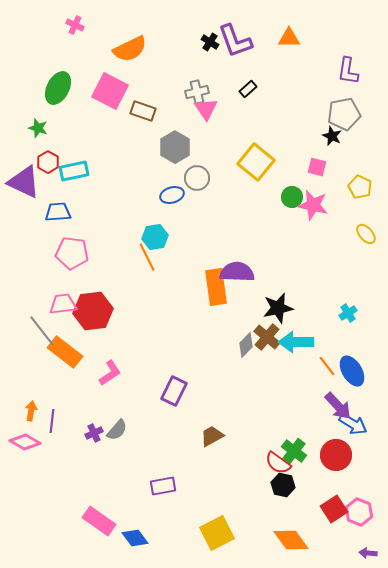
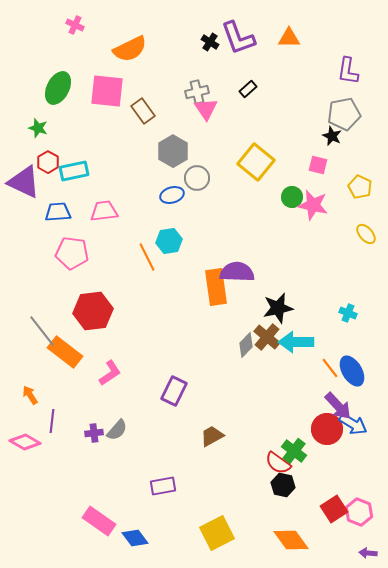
purple L-shape at (235, 41): moved 3 px right, 3 px up
pink square at (110, 91): moved 3 px left; rotated 21 degrees counterclockwise
brown rectangle at (143, 111): rotated 35 degrees clockwise
gray hexagon at (175, 147): moved 2 px left, 4 px down
pink square at (317, 167): moved 1 px right, 2 px up
cyan hexagon at (155, 237): moved 14 px right, 4 px down
pink trapezoid at (63, 304): moved 41 px right, 93 px up
cyan cross at (348, 313): rotated 36 degrees counterclockwise
orange line at (327, 366): moved 3 px right, 2 px down
orange arrow at (31, 411): moved 1 px left, 16 px up; rotated 42 degrees counterclockwise
purple cross at (94, 433): rotated 18 degrees clockwise
red circle at (336, 455): moved 9 px left, 26 px up
